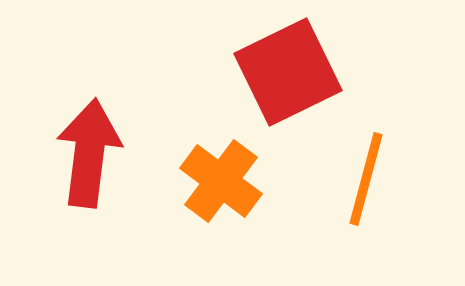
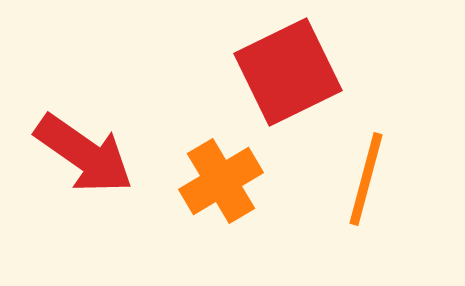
red arrow: moved 5 px left, 1 px down; rotated 118 degrees clockwise
orange cross: rotated 22 degrees clockwise
